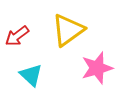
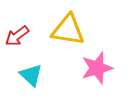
yellow triangle: rotated 45 degrees clockwise
